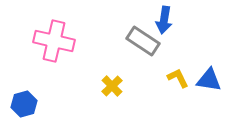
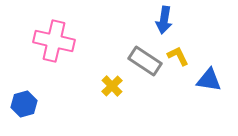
gray rectangle: moved 2 px right, 20 px down
yellow L-shape: moved 22 px up
